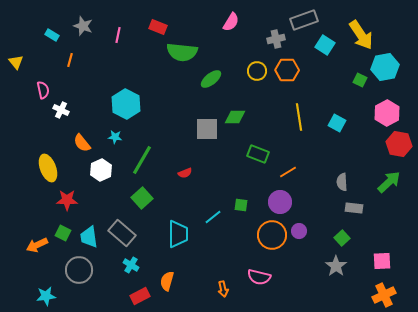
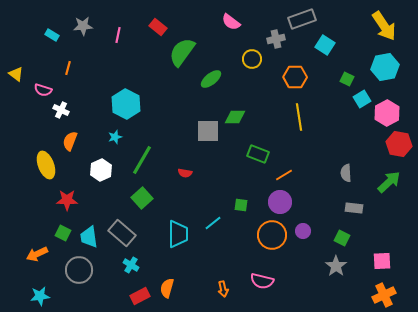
gray rectangle at (304, 20): moved 2 px left, 1 px up
pink semicircle at (231, 22): rotated 96 degrees clockwise
gray star at (83, 26): rotated 24 degrees counterclockwise
red rectangle at (158, 27): rotated 18 degrees clockwise
yellow arrow at (361, 35): moved 23 px right, 9 px up
green semicircle at (182, 52): rotated 120 degrees clockwise
orange line at (70, 60): moved 2 px left, 8 px down
yellow triangle at (16, 62): moved 12 px down; rotated 14 degrees counterclockwise
orange hexagon at (287, 70): moved 8 px right, 7 px down
yellow circle at (257, 71): moved 5 px left, 12 px up
green square at (360, 80): moved 13 px left, 1 px up
pink semicircle at (43, 90): rotated 120 degrees clockwise
cyan square at (337, 123): moved 25 px right, 24 px up; rotated 30 degrees clockwise
gray square at (207, 129): moved 1 px right, 2 px down
cyan star at (115, 137): rotated 24 degrees counterclockwise
orange semicircle at (82, 143): moved 12 px left, 2 px up; rotated 60 degrees clockwise
yellow ellipse at (48, 168): moved 2 px left, 3 px up
orange line at (288, 172): moved 4 px left, 3 px down
red semicircle at (185, 173): rotated 32 degrees clockwise
gray semicircle at (342, 182): moved 4 px right, 9 px up
cyan line at (213, 217): moved 6 px down
purple circle at (299, 231): moved 4 px right
green square at (342, 238): rotated 21 degrees counterclockwise
orange arrow at (37, 245): moved 9 px down
pink semicircle at (259, 277): moved 3 px right, 4 px down
orange semicircle at (167, 281): moved 7 px down
cyan star at (46, 296): moved 6 px left
